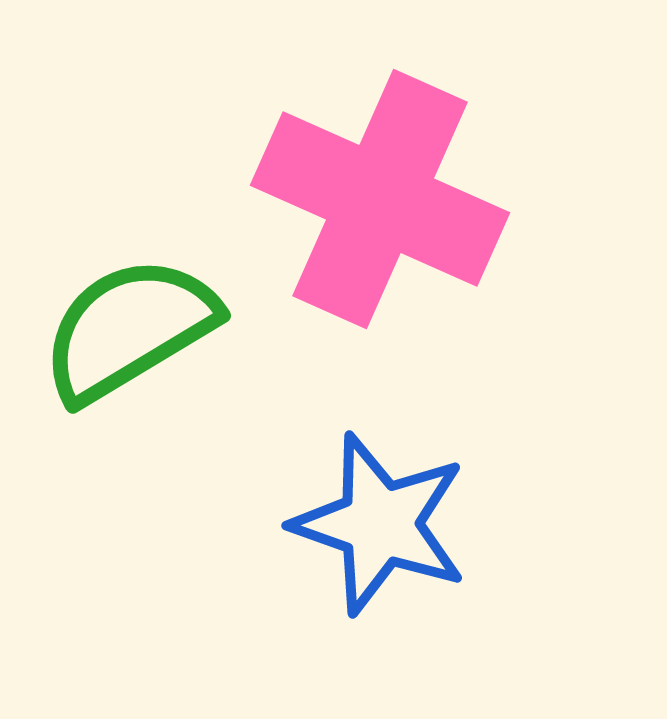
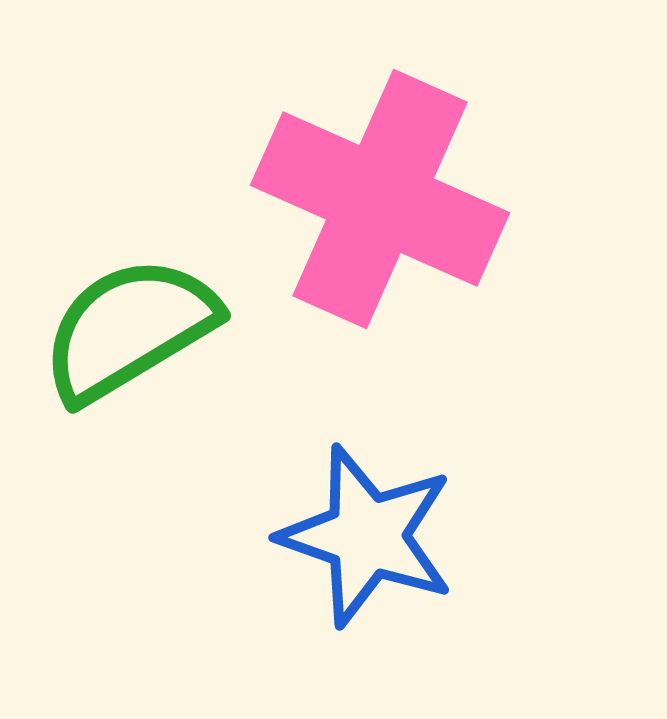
blue star: moved 13 px left, 12 px down
